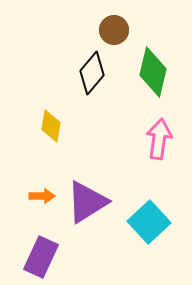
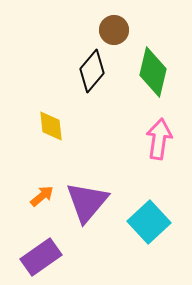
black diamond: moved 2 px up
yellow diamond: rotated 16 degrees counterclockwise
orange arrow: rotated 40 degrees counterclockwise
purple triangle: rotated 18 degrees counterclockwise
purple rectangle: rotated 30 degrees clockwise
